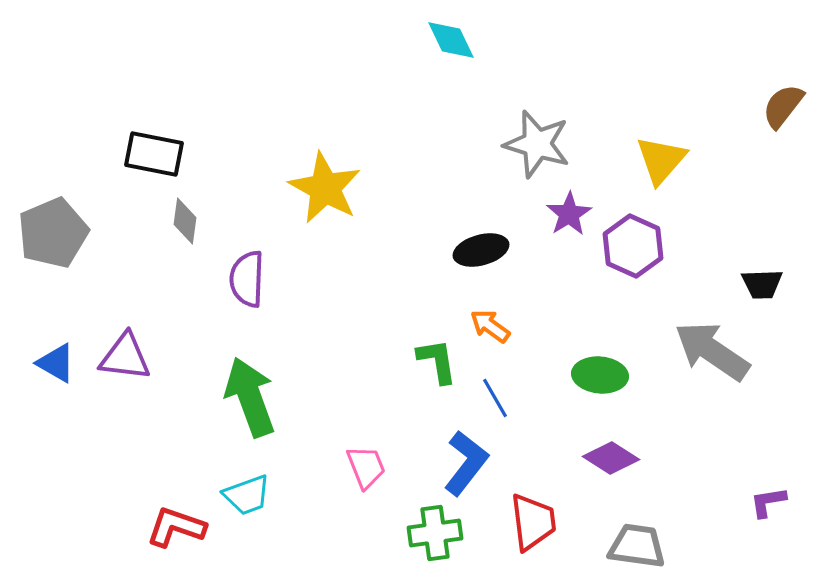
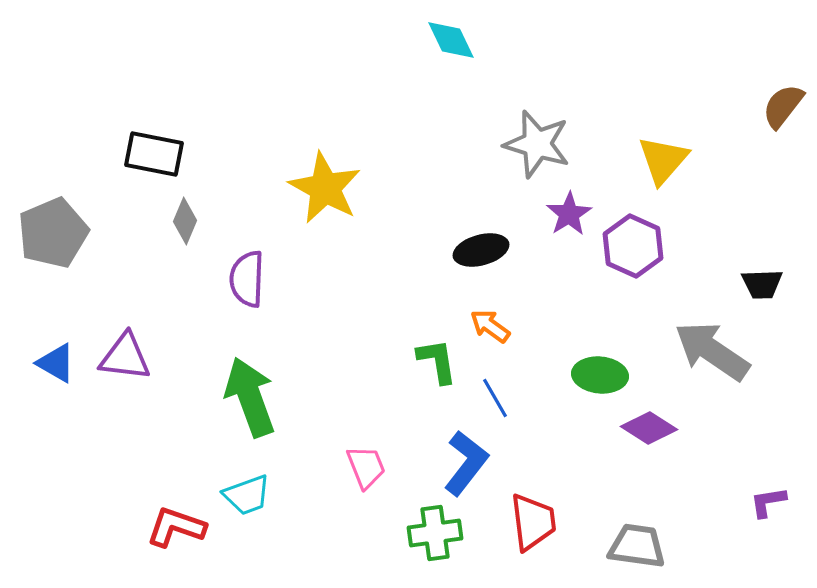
yellow triangle: moved 2 px right
gray diamond: rotated 15 degrees clockwise
purple diamond: moved 38 px right, 30 px up
